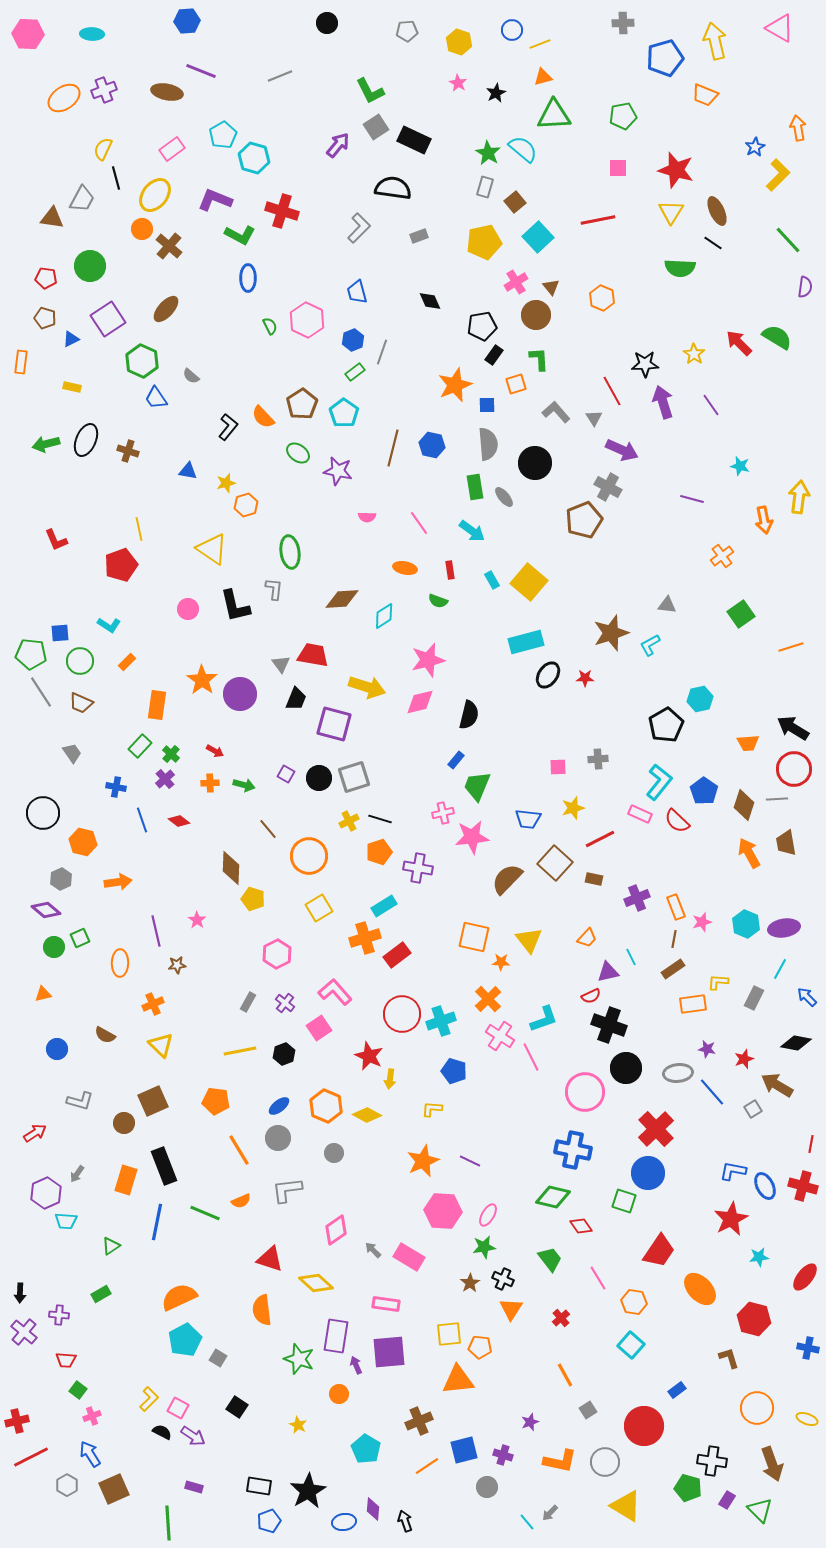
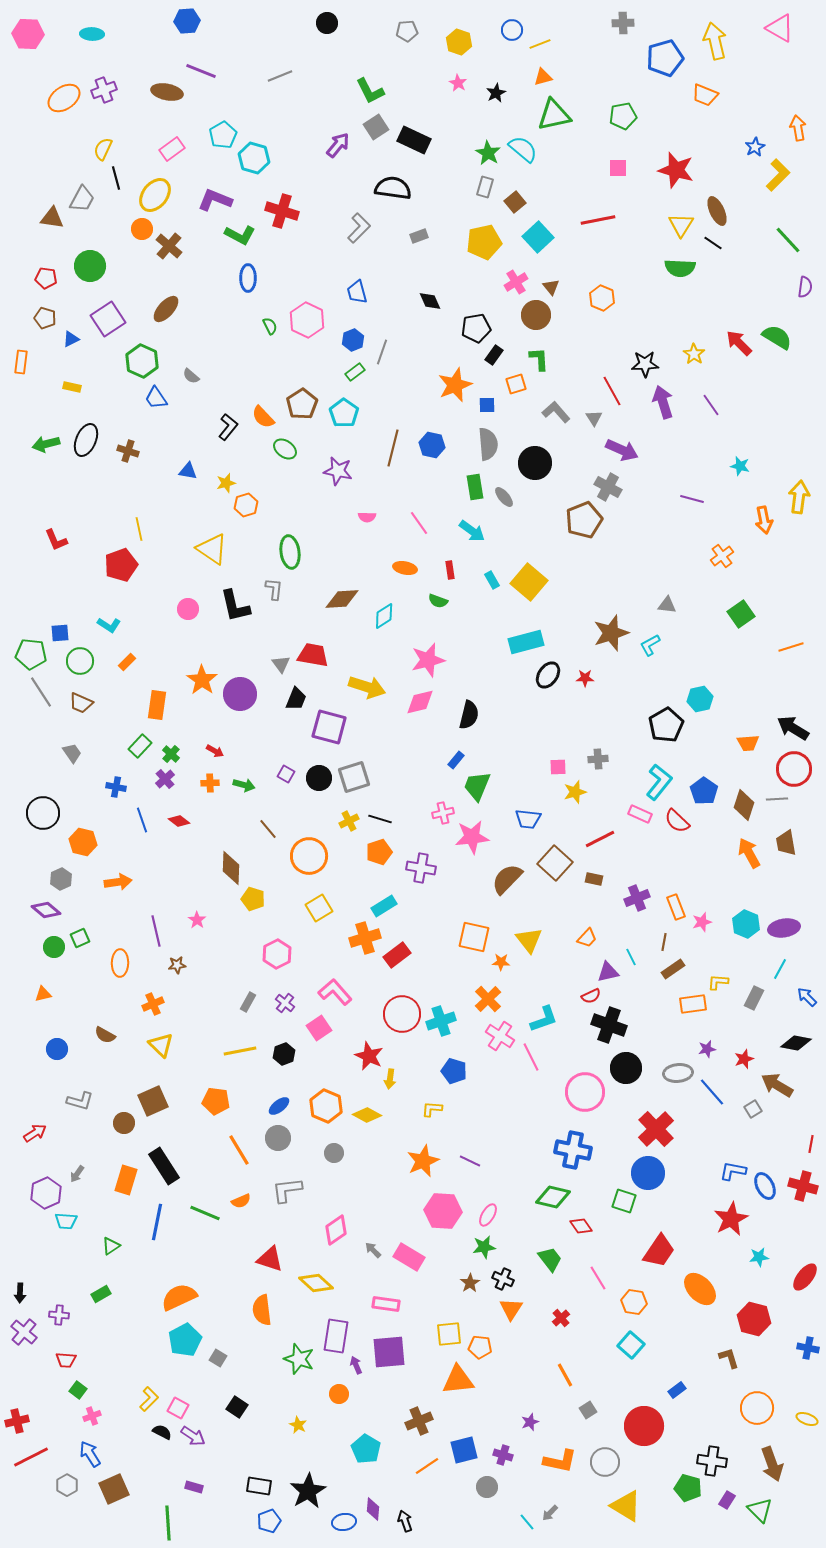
green triangle at (554, 115): rotated 9 degrees counterclockwise
yellow triangle at (671, 212): moved 10 px right, 13 px down
black pentagon at (482, 326): moved 6 px left, 2 px down
green ellipse at (298, 453): moved 13 px left, 4 px up
purple square at (334, 724): moved 5 px left, 3 px down
yellow star at (573, 808): moved 2 px right, 16 px up
purple cross at (418, 868): moved 3 px right
brown line at (674, 939): moved 10 px left, 3 px down
purple star at (707, 1049): rotated 24 degrees counterclockwise
black rectangle at (164, 1166): rotated 12 degrees counterclockwise
